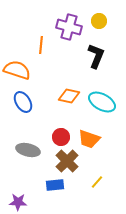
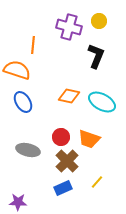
orange line: moved 8 px left
blue rectangle: moved 8 px right, 3 px down; rotated 18 degrees counterclockwise
